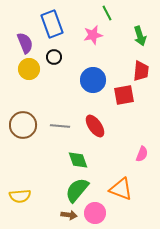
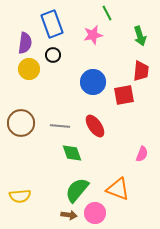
purple semicircle: rotated 30 degrees clockwise
black circle: moved 1 px left, 2 px up
blue circle: moved 2 px down
brown circle: moved 2 px left, 2 px up
green diamond: moved 6 px left, 7 px up
orange triangle: moved 3 px left
